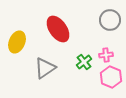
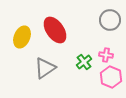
red ellipse: moved 3 px left, 1 px down
yellow ellipse: moved 5 px right, 5 px up
pink cross: rotated 16 degrees clockwise
